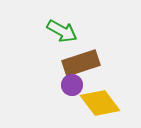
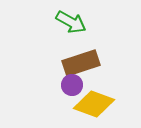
green arrow: moved 9 px right, 9 px up
yellow diamond: moved 6 px left, 1 px down; rotated 33 degrees counterclockwise
